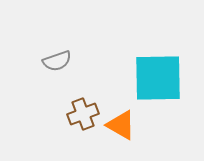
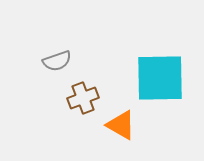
cyan square: moved 2 px right
brown cross: moved 16 px up
